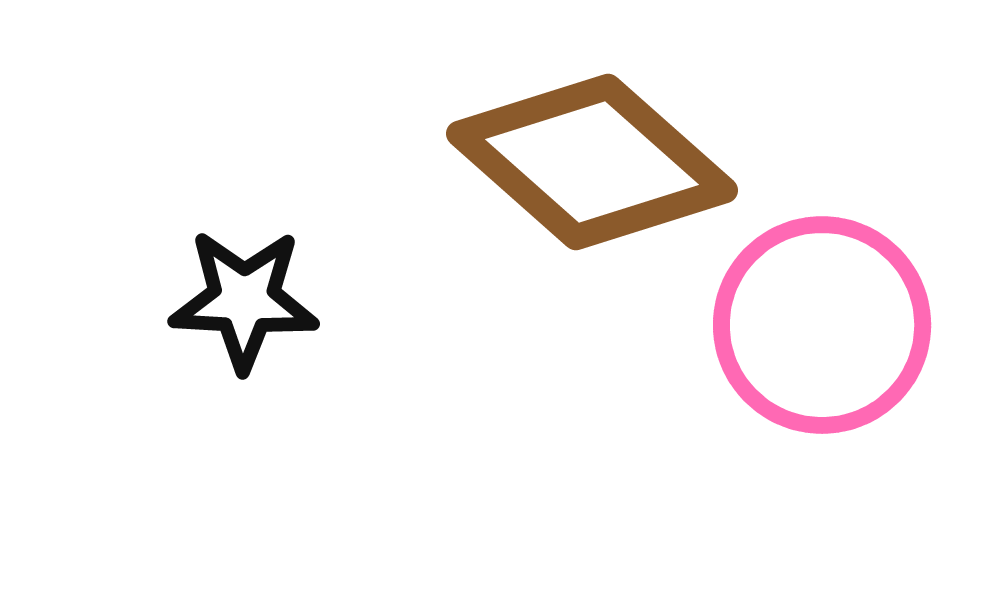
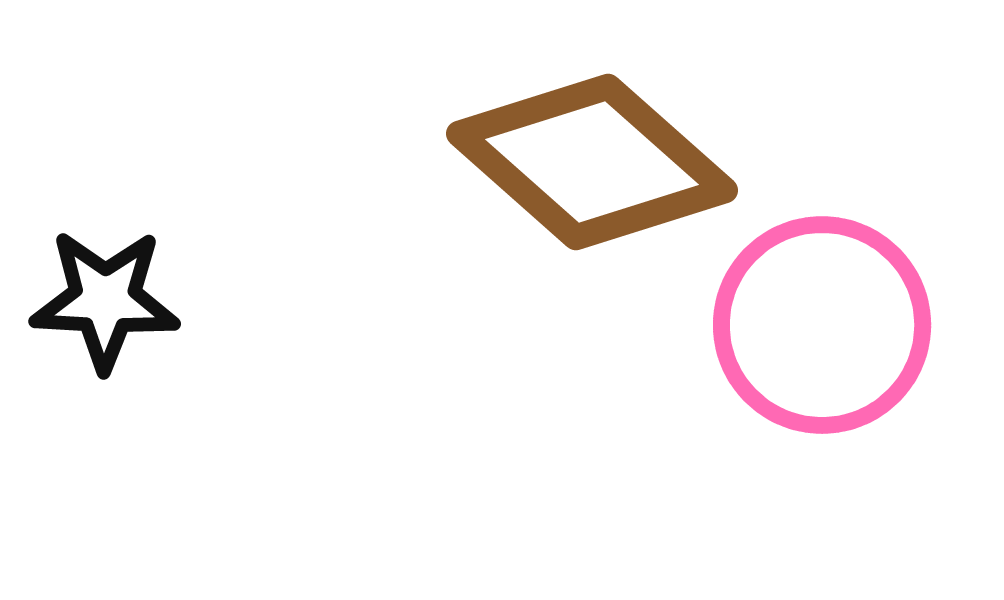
black star: moved 139 px left
